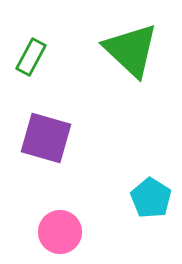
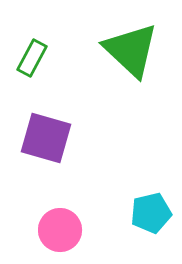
green rectangle: moved 1 px right, 1 px down
cyan pentagon: moved 15 px down; rotated 27 degrees clockwise
pink circle: moved 2 px up
